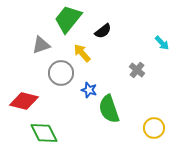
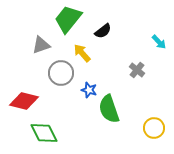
cyan arrow: moved 3 px left, 1 px up
